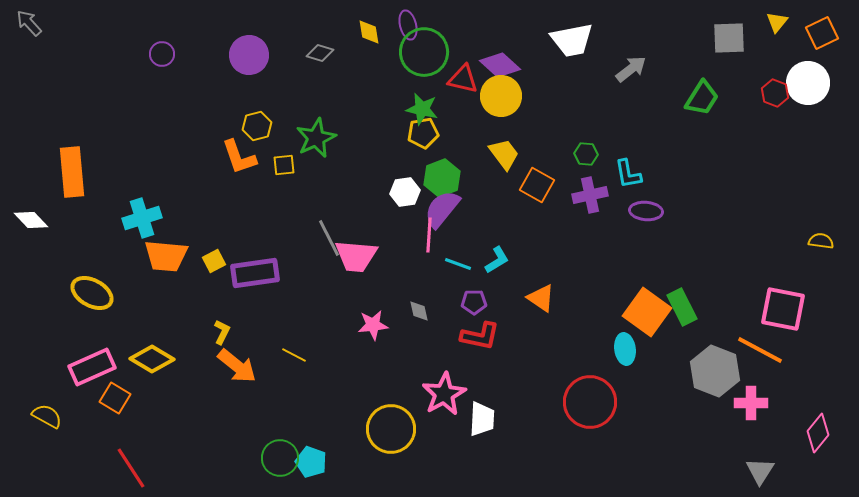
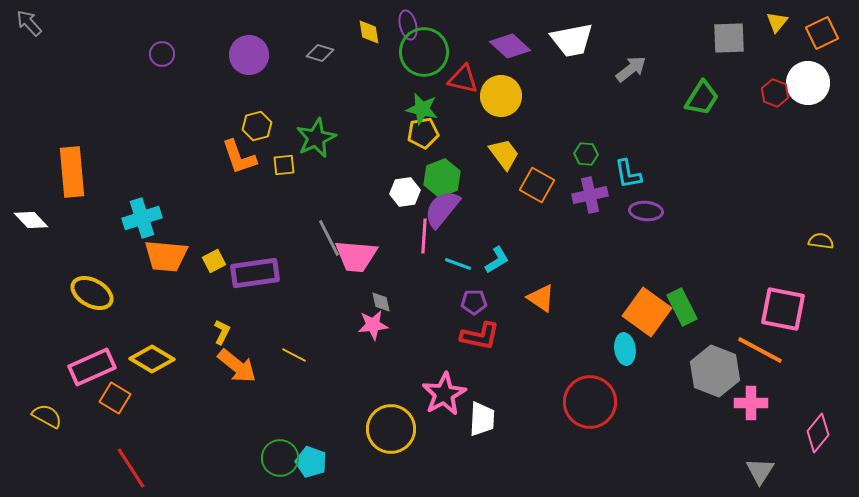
purple diamond at (500, 65): moved 10 px right, 19 px up
pink line at (429, 235): moved 5 px left, 1 px down
gray diamond at (419, 311): moved 38 px left, 9 px up
